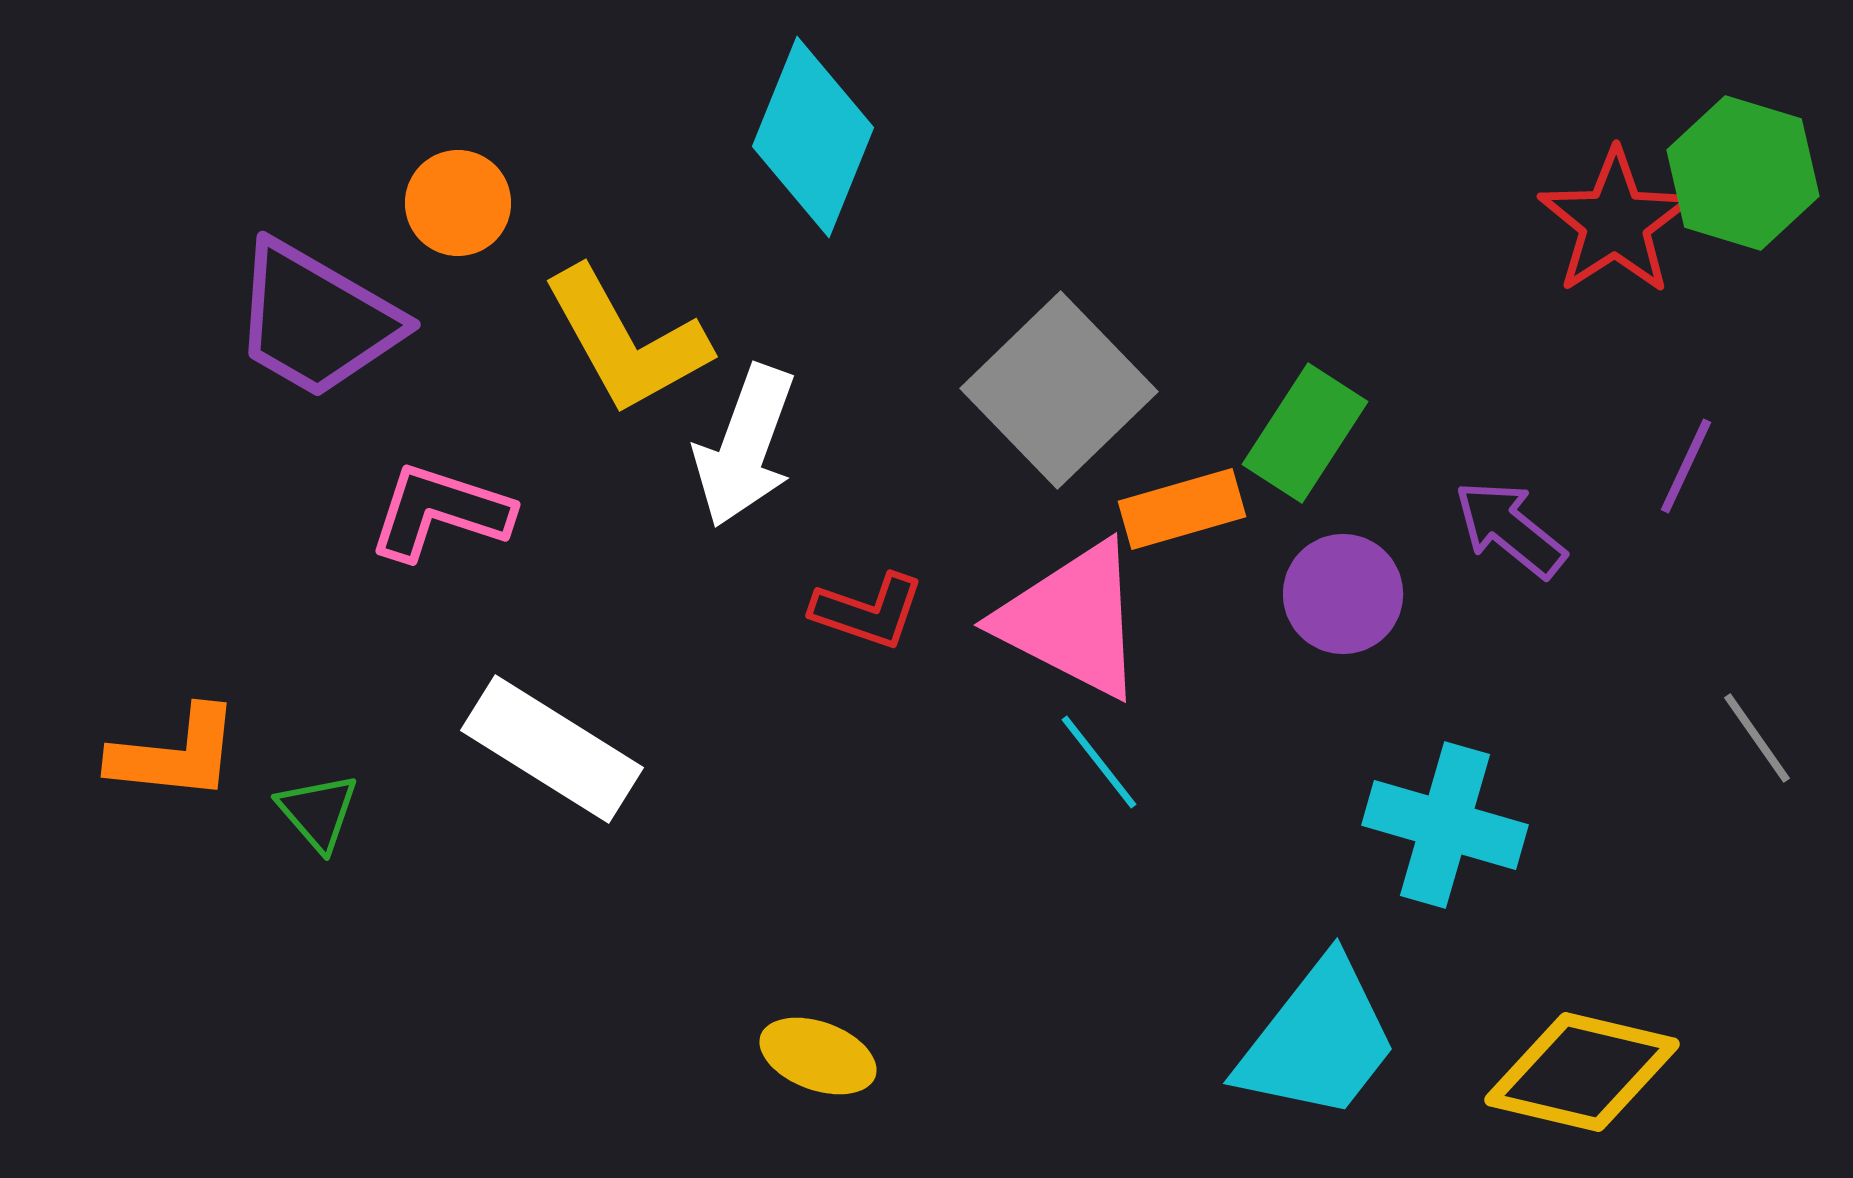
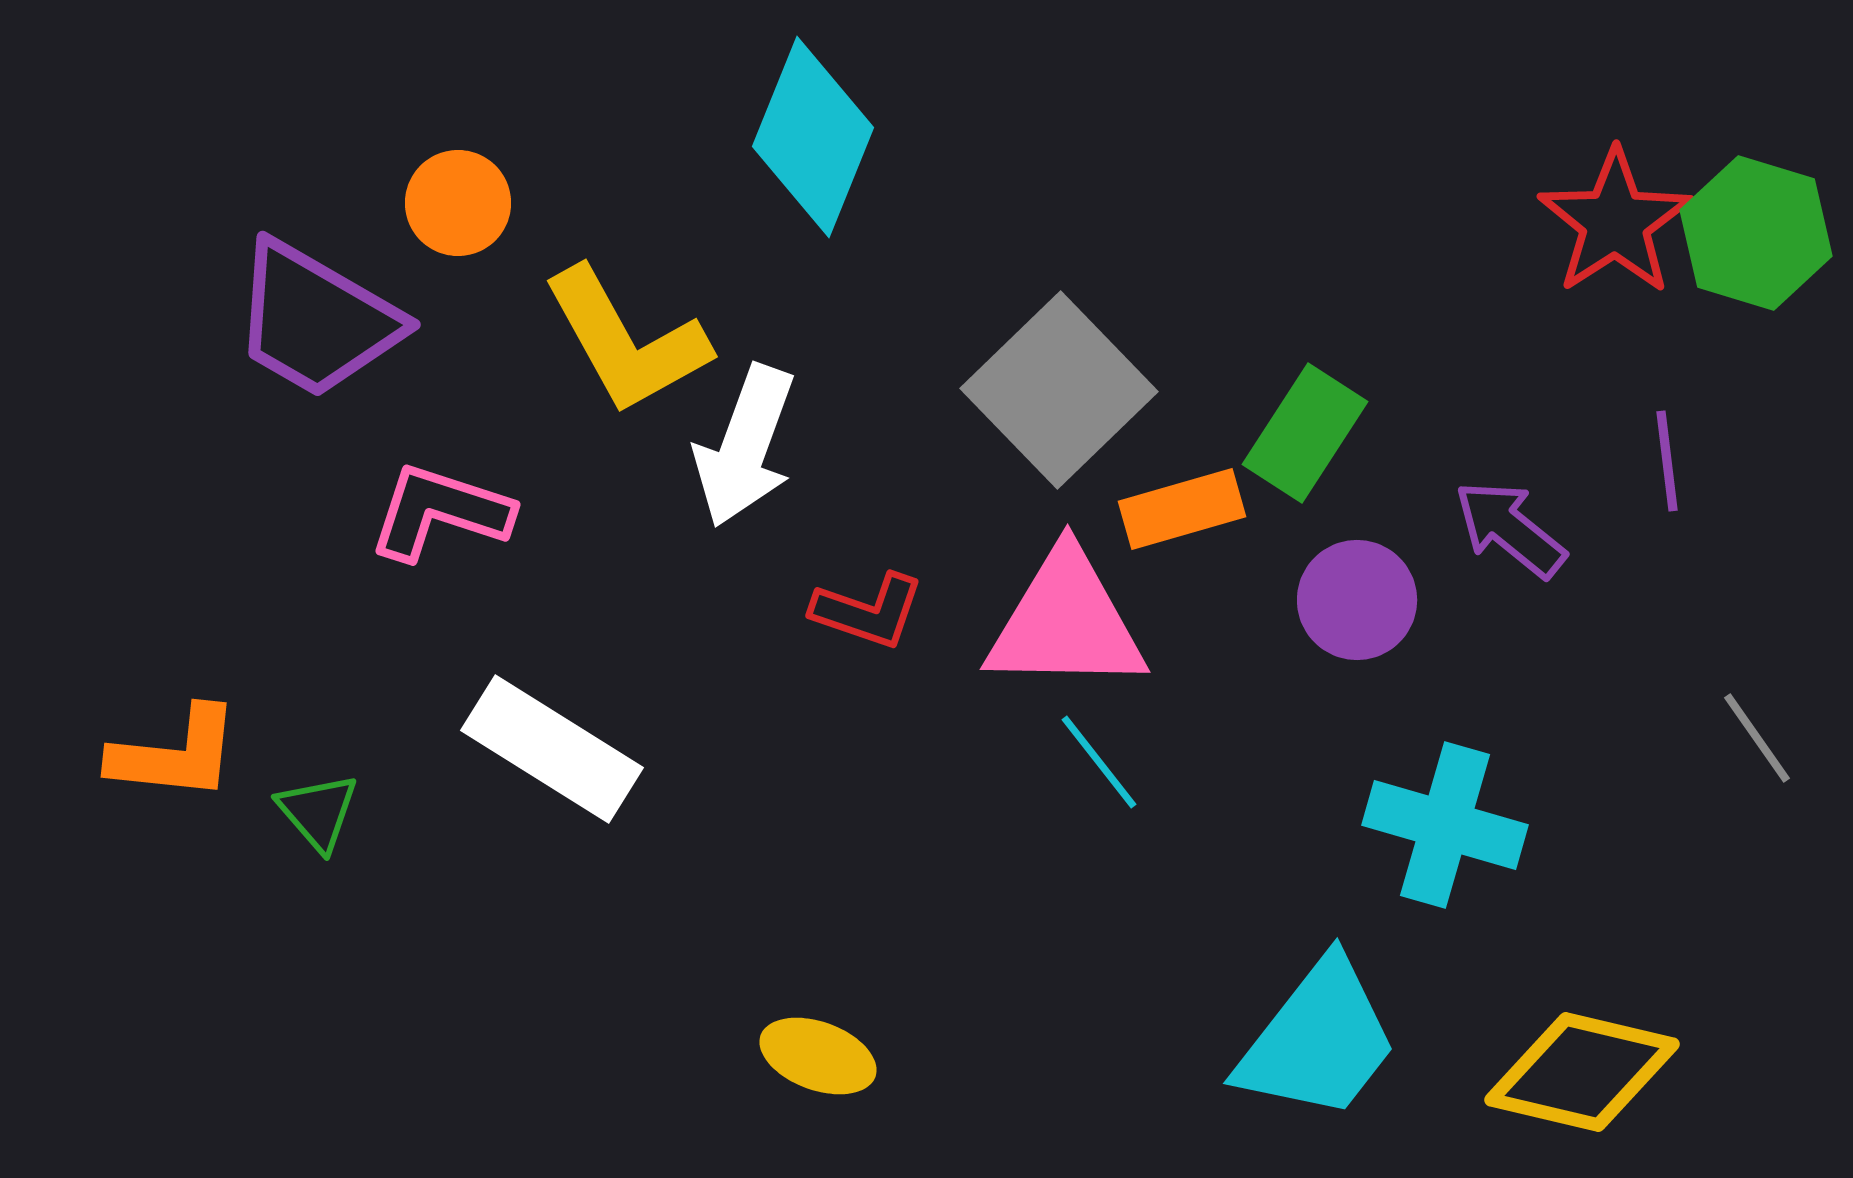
green hexagon: moved 13 px right, 60 px down
purple line: moved 19 px left, 5 px up; rotated 32 degrees counterclockwise
purple circle: moved 14 px right, 6 px down
pink triangle: moved 6 px left, 2 px down; rotated 26 degrees counterclockwise
